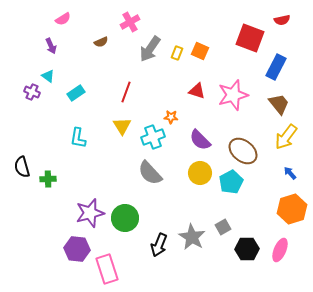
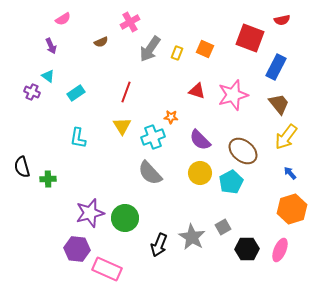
orange square: moved 5 px right, 2 px up
pink rectangle: rotated 48 degrees counterclockwise
